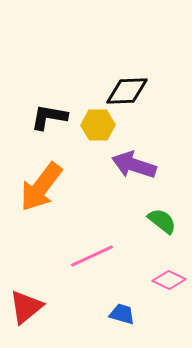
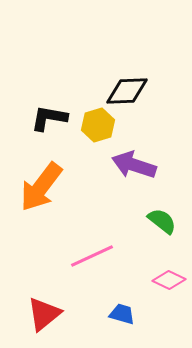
black L-shape: moved 1 px down
yellow hexagon: rotated 16 degrees counterclockwise
red triangle: moved 18 px right, 7 px down
